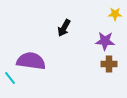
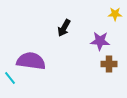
purple star: moved 5 px left
